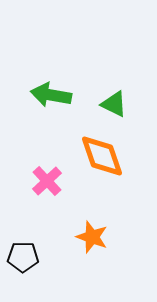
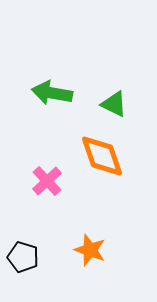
green arrow: moved 1 px right, 2 px up
orange star: moved 2 px left, 13 px down
black pentagon: rotated 16 degrees clockwise
